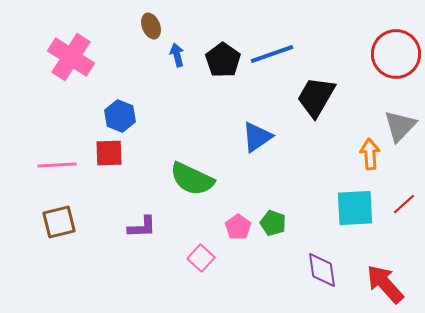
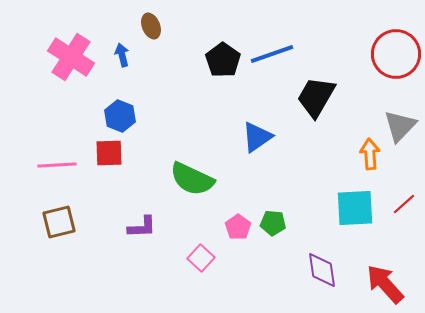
blue arrow: moved 55 px left
green pentagon: rotated 15 degrees counterclockwise
